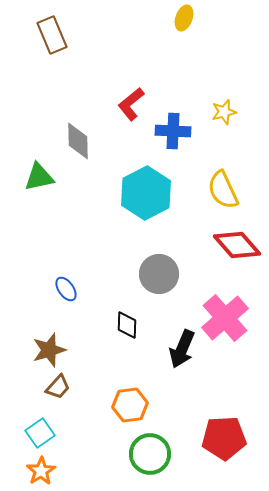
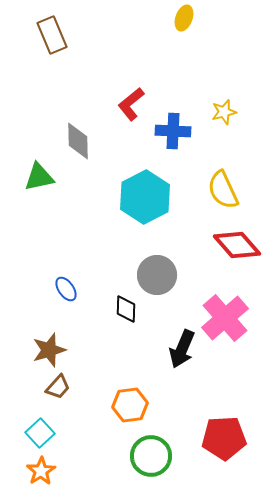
cyan hexagon: moved 1 px left, 4 px down
gray circle: moved 2 px left, 1 px down
black diamond: moved 1 px left, 16 px up
cyan square: rotated 8 degrees counterclockwise
green circle: moved 1 px right, 2 px down
